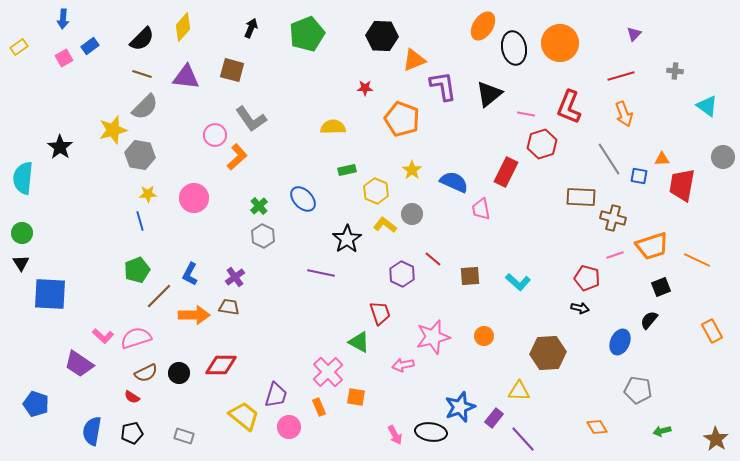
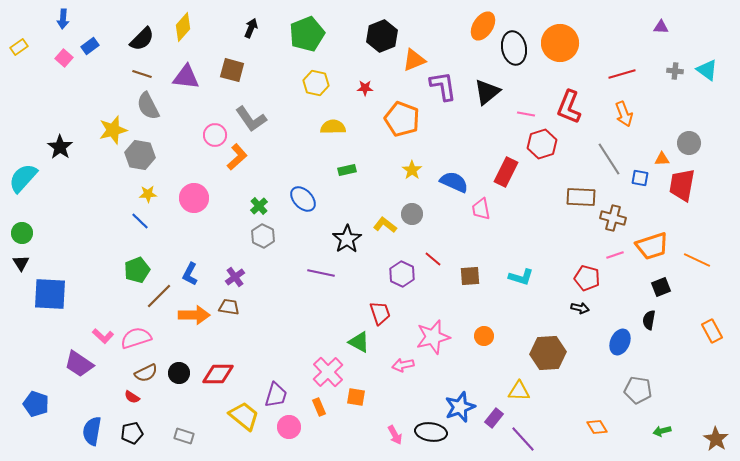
purple triangle at (634, 34): moved 27 px right, 7 px up; rotated 49 degrees clockwise
black hexagon at (382, 36): rotated 24 degrees counterclockwise
pink square at (64, 58): rotated 18 degrees counterclockwise
red line at (621, 76): moved 1 px right, 2 px up
black triangle at (489, 94): moved 2 px left, 2 px up
cyan triangle at (707, 106): moved 36 px up
gray semicircle at (145, 107): moved 3 px right, 1 px up; rotated 108 degrees clockwise
gray circle at (723, 157): moved 34 px left, 14 px up
blue square at (639, 176): moved 1 px right, 2 px down
cyan semicircle at (23, 178): rotated 36 degrees clockwise
yellow hexagon at (376, 191): moved 60 px left, 108 px up; rotated 10 degrees counterclockwise
blue line at (140, 221): rotated 30 degrees counterclockwise
cyan L-shape at (518, 282): moved 3 px right, 5 px up; rotated 25 degrees counterclockwise
black semicircle at (649, 320): rotated 30 degrees counterclockwise
red diamond at (221, 365): moved 3 px left, 9 px down
